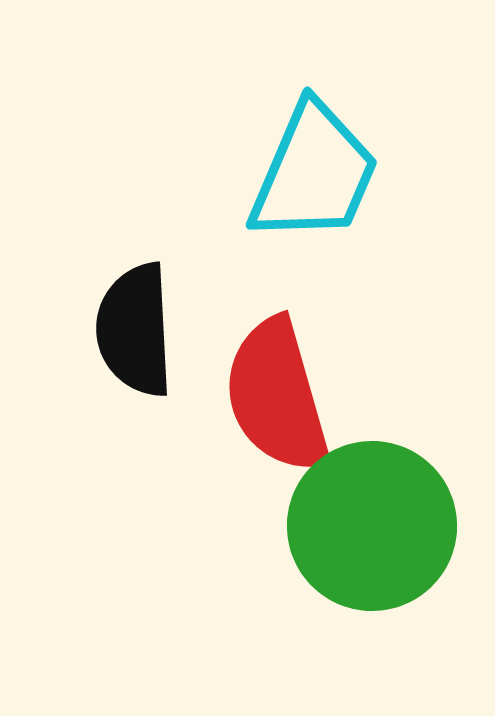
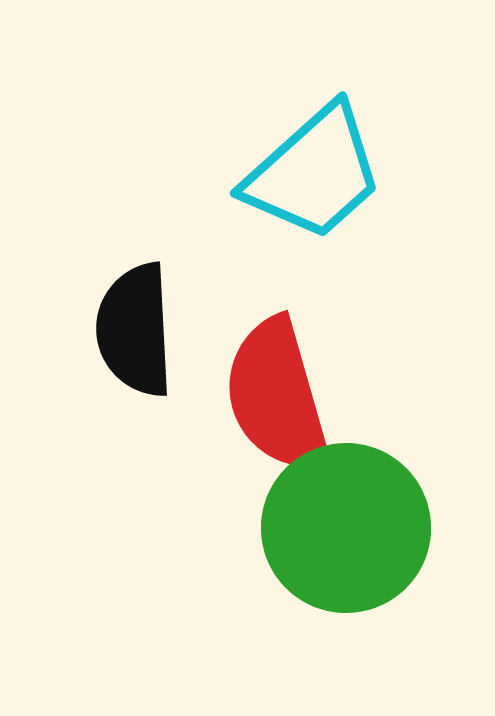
cyan trapezoid: rotated 25 degrees clockwise
green circle: moved 26 px left, 2 px down
